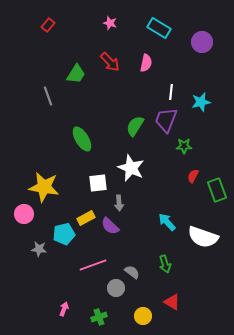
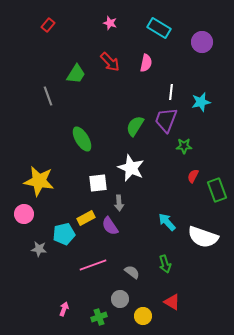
yellow star: moved 5 px left, 6 px up
purple semicircle: rotated 12 degrees clockwise
gray circle: moved 4 px right, 11 px down
